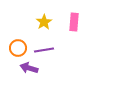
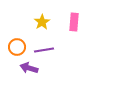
yellow star: moved 2 px left
orange circle: moved 1 px left, 1 px up
